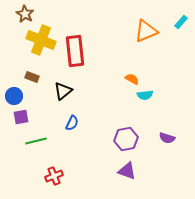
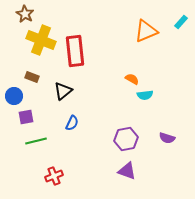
purple square: moved 5 px right
